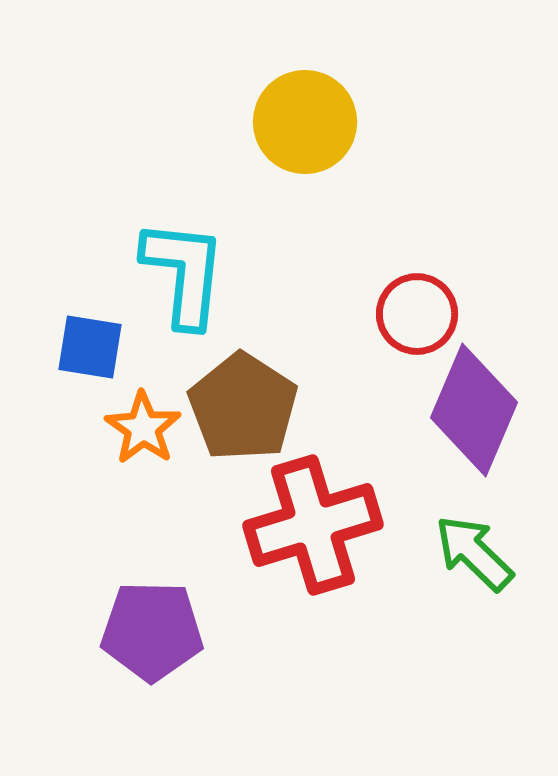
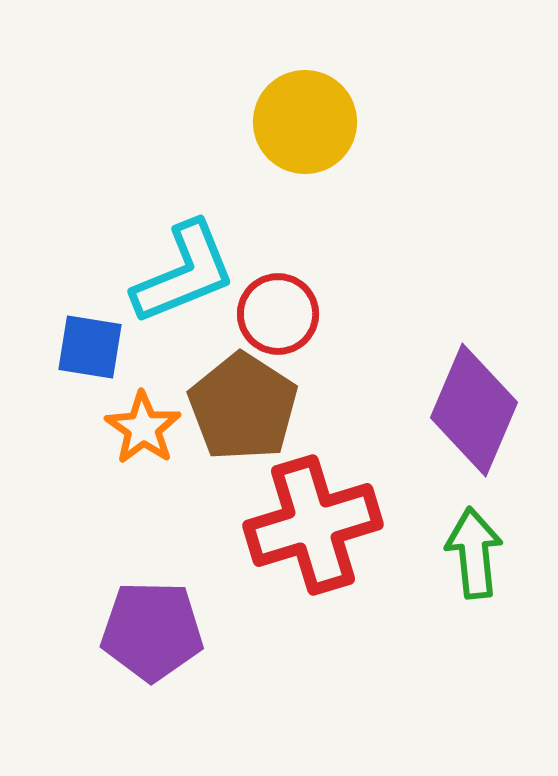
cyan L-shape: rotated 62 degrees clockwise
red circle: moved 139 px left
green arrow: rotated 40 degrees clockwise
